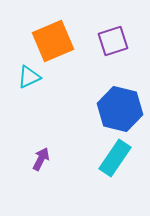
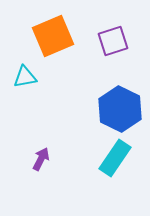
orange square: moved 5 px up
cyan triangle: moved 4 px left; rotated 15 degrees clockwise
blue hexagon: rotated 12 degrees clockwise
